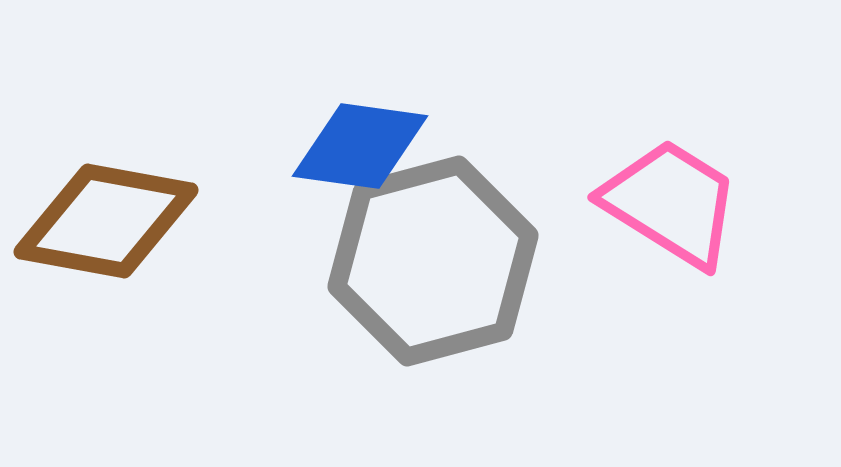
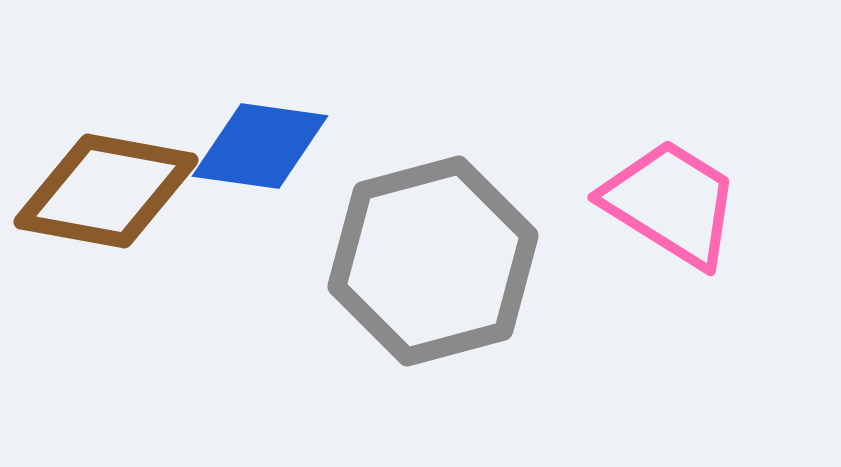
blue diamond: moved 100 px left
brown diamond: moved 30 px up
